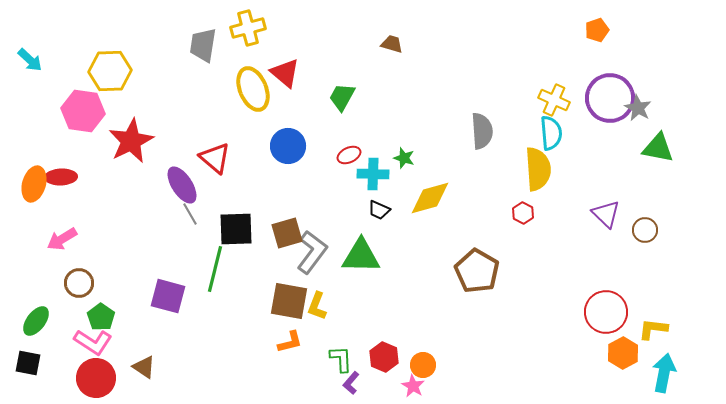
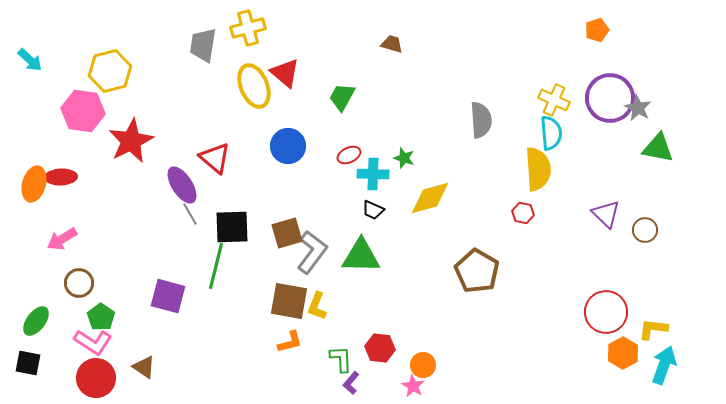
yellow hexagon at (110, 71): rotated 12 degrees counterclockwise
yellow ellipse at (253, 89): moved 1 px right, 3 px up
gray semicircle at (482, 131): moved 1 px left, 11 px up
black trapezoid at (379, 210): moved 6 px left
red hexagon at (523, 213): rotated 15 degrees counterclockwise
black square at (236, 229): moved 4 px left, 2 px up
green line at (215, 269): moved 1 px right, 3 px up
red hexagon at (384, 357): moved 4 px left, 9 px up; rotated 16 degrees counterclockwise
cyan arrow at (664, 373): moved 8 px up; rotated 9 degrees clockwise
